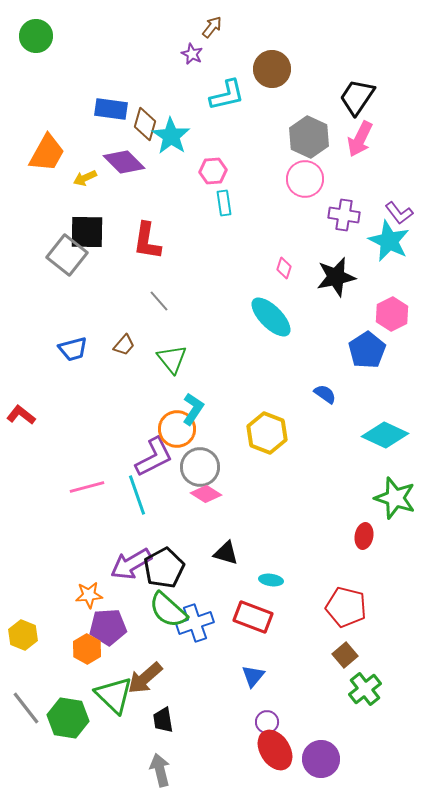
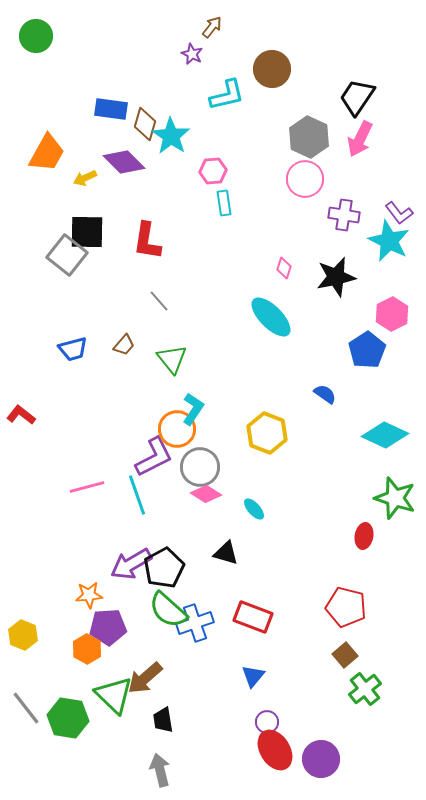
cyan ellipse at (271, 580): moved 17 px left, 71 px up; rotated 40 degrees clockwise
